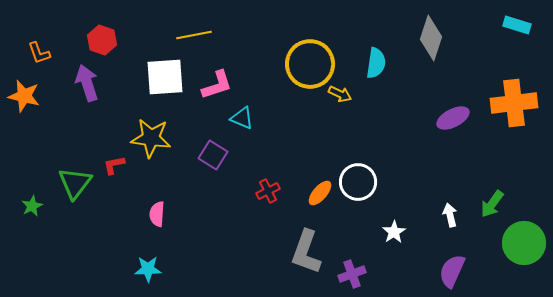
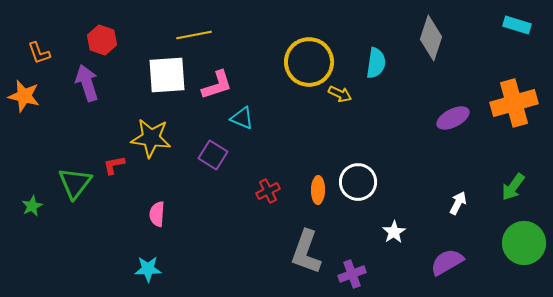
yellow circle: moved 1 px left, 2 px up
white square: moved 2 px right, 2 px up
orange cross: rotated 9 degrees counterclockwise
orange ellipse: moved 2 px left, 3 px up; rotated 40 degrees counterclockwise
green arrow: moved 21 px right, 17 px up
white arrow: moved 8 px right, 12 px up; rotated 40 degrees clockwise
purple semicircle: moved 5 px left, 9 px up; rotated 36 degrees clockwise
